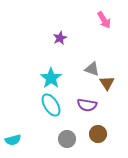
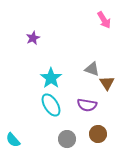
purple star: moved 27 px left
cyan semicircle: rotated 63 degrees clockwise
